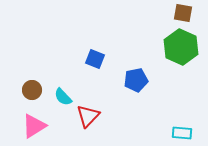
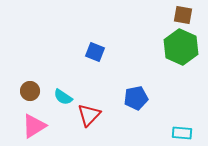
brown square: moved 2 px down
blue square: moved 7 px up
blue pentagon: moved 18 px down
brown circle: moved 2 px left, 1 px down
cyan semicircle: rotated 12 degrees counterclockwise
red triangle: moved 1 px right, 1 px up
